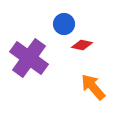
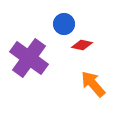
orange arrow: moved 3 px up
